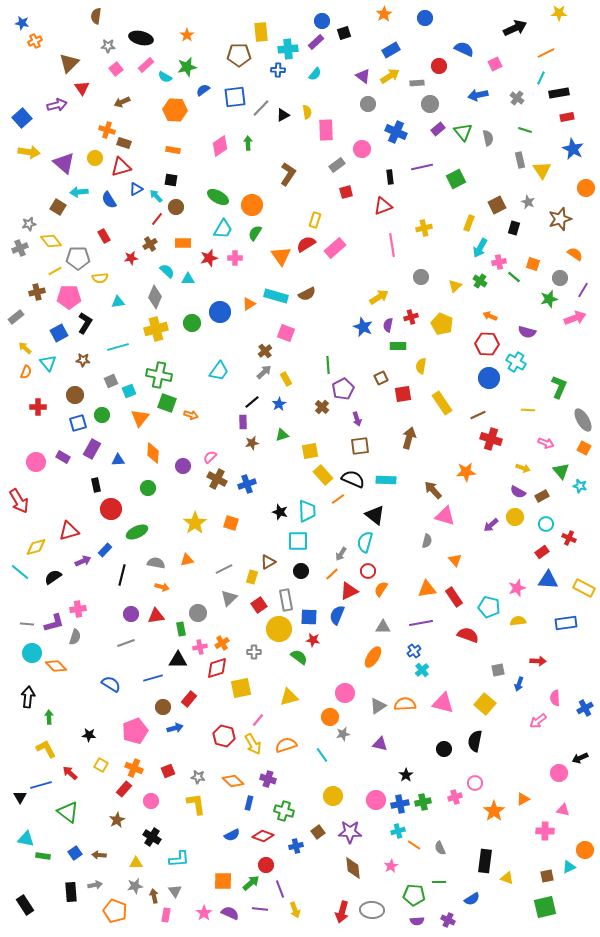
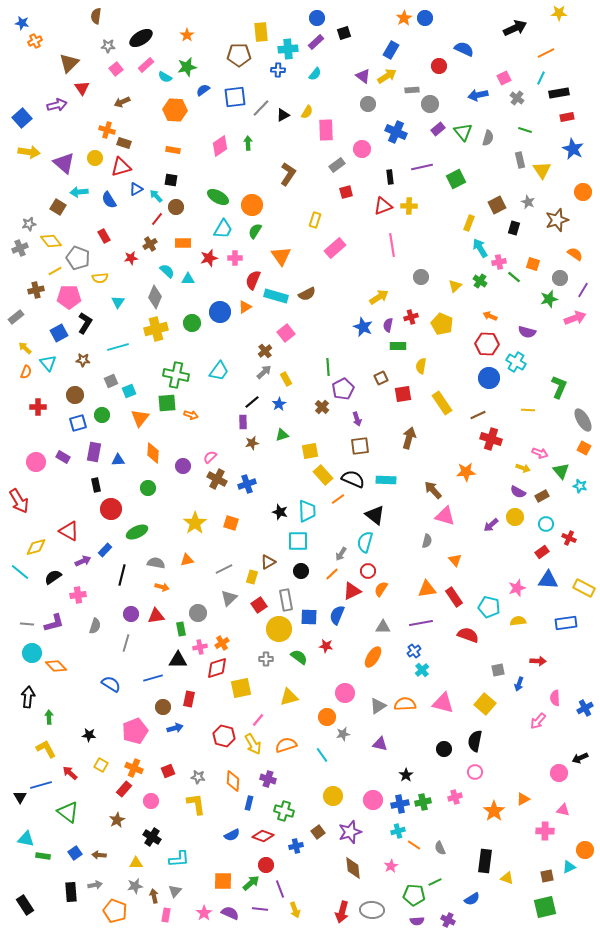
orange star at (384, 14): moved 20 px right, 4 px down
blue circle at (322, 21): moved 5 px left, 3 px up
black ellipse at (141, 38): rotated 45 degrees counterclockwise
blue rectangle at (391, 50): rotated 30 degrees counterclockwise
pink square at (495, 64): moved 9 px right, 14 px down
yellow arrow at (390, 76): moved 3 px left
gray rectangle at (417, 83): moved 5 px left, 7 px down
yellow semicircle at (307, 112): rotated 40 degrees clockwise
gray semicircle at (488, 138): rotated 28 degrees clockwise
orange circle at (586, 188): moved 3 px left, 4 px down
brown star at (560, 219): moved 3 px left, 1 px down
yellow cross at (424, 228): moved 15 px left, 22 px up; rotated 14 degrees clockwise
green semicircle at (255, 233): moved 2 px up
red semicircle at (306, 244): moved 53 px left, 36 px down; rotated 36 degrees counterclockwise
cyan arrow at (480, 248): rotated 120 degrees clockwise
gray pentagon at (78, 258): rotated 20 degrees clockwise
brown cross at (37, 292): moved 1 px left, 2 px up
cyan triangle at (118, 302): rotated 48 degrees counterclockwise
orange triangle at (249, 304): moved 4 px left, 3 px down
pink square at (286, 333): rotated 30 degrees clockwise
green line at (328, 365): moved 2 px down
green cross at (159, 375): moved 17 px right
green square at (167, 403): rotated 24 degrees counterclockwise
pink arrow at (546, 443): moved 6 px left, 10 px down
purple rectangle at (92, 449): moved 2 px right, 3 px down; rotated 18 degrees counterclockwise
red triangle at (69, 531): rotated 45 degrees clockwise
red triangle at (349, 591): moved 3 px right
pink cross at (78, 609): moved 14 px up
gray semicircle at (75, 637): moved 20 px right, 11 px up
red star at (313, 640): moved 13 px right, 6 px down
gray line at (126, 643): rotated 54 degrees counterclockwise
gray cross at (254, 652): moved 12 px right, 7 px down
red rectangle at (189, 699): rotated 28 degrees counterclockwise
orange circle at (330, 717): moved 3 px left
pink arrow at (538, 721): rotated 12 degrees counterclockwise
orange diamond at (233, 781): rotated 50 degrees clockwise
pink circle at (475, 783): moved 11 px up
pink circle at (376, 800): moved 3 px left
purple star at (350, 832): rotated 20 degrees counterclockwise
green line at (439, 882): moved 4 px left; rotated 24 degrees counterclockwise
gray triangle at (175, 891): rotated 16 degrees clockwise
